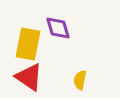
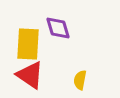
yellow rectangle: rotated 8 degrees counterclockwise
red triangle: moved 1 px right, 2 px up
